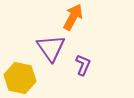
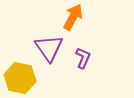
purple triangle: moved 2 px left
purple L-shape: moved 7 px up
